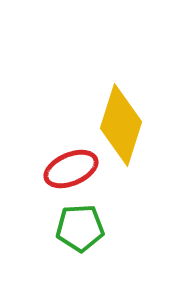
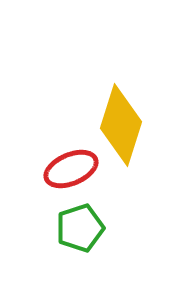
green pentagon: rotated 15 degrees counterclockwise
